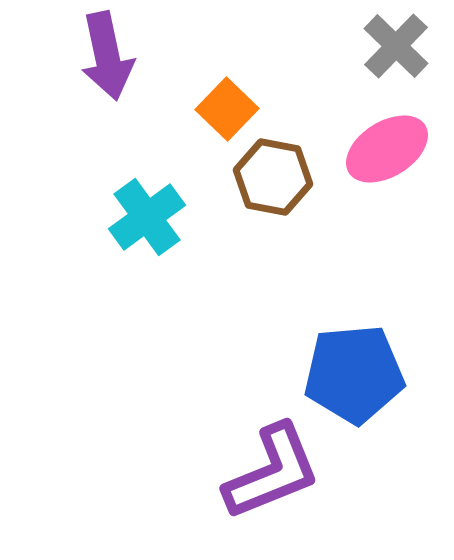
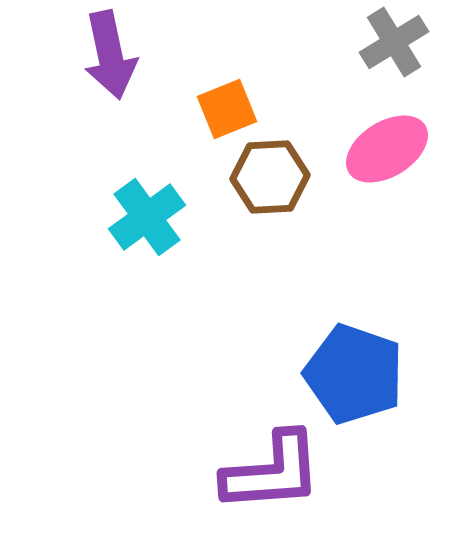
gray cross: moved 2 px left, 4 px up; rotated 14 degrees clockwise
purple arrow: moved 3 px right, 1 px up
orange square: rotated 24 degrees clockwise
brown hexagon: moved 3 px left; rotated 14 degrees counterclockwise
blue pentagon: rotated 24 degrees clockwise
purple L-shape: rotated 18 degrees clockwise
